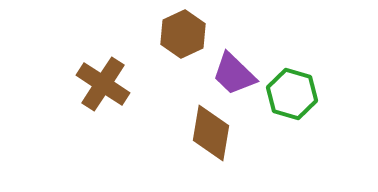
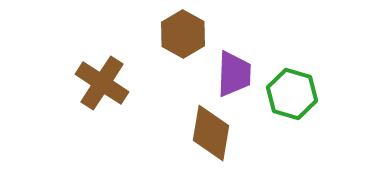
brown hexagon: rotated 6 degrees counterclockwise
purple trapezoid: rotated 132 degrees counterclockwise
brown cross: moved 1 px left, 1 px up
